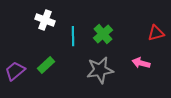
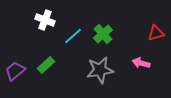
cyan line: rotated 48 degrees clockwise
